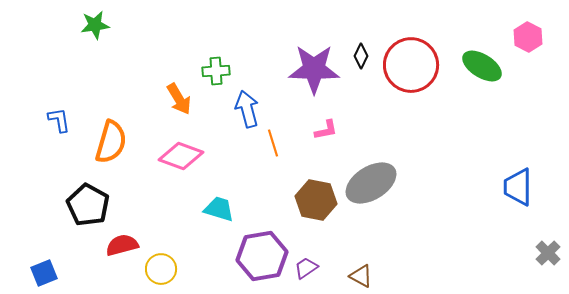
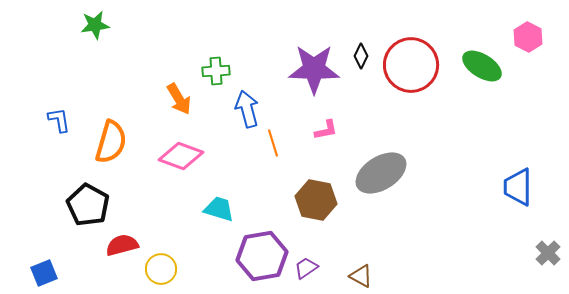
gray ellipse: moved 10 px right, 10 px up
